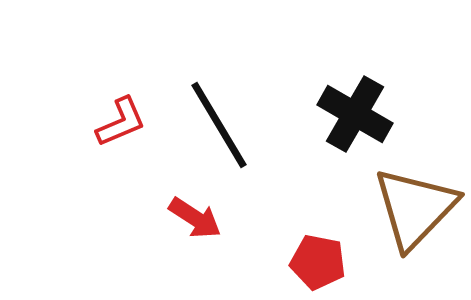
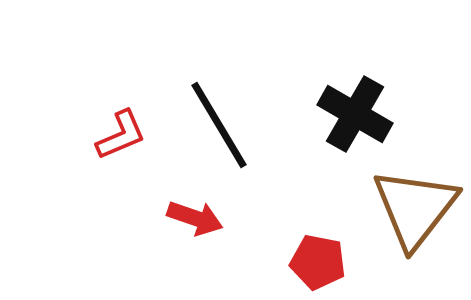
red L-shape: moved 13 px down
brown triangle: rotated 6 degrees counterclockwise
red arrow: rotated 14 degrees counterclockwise
